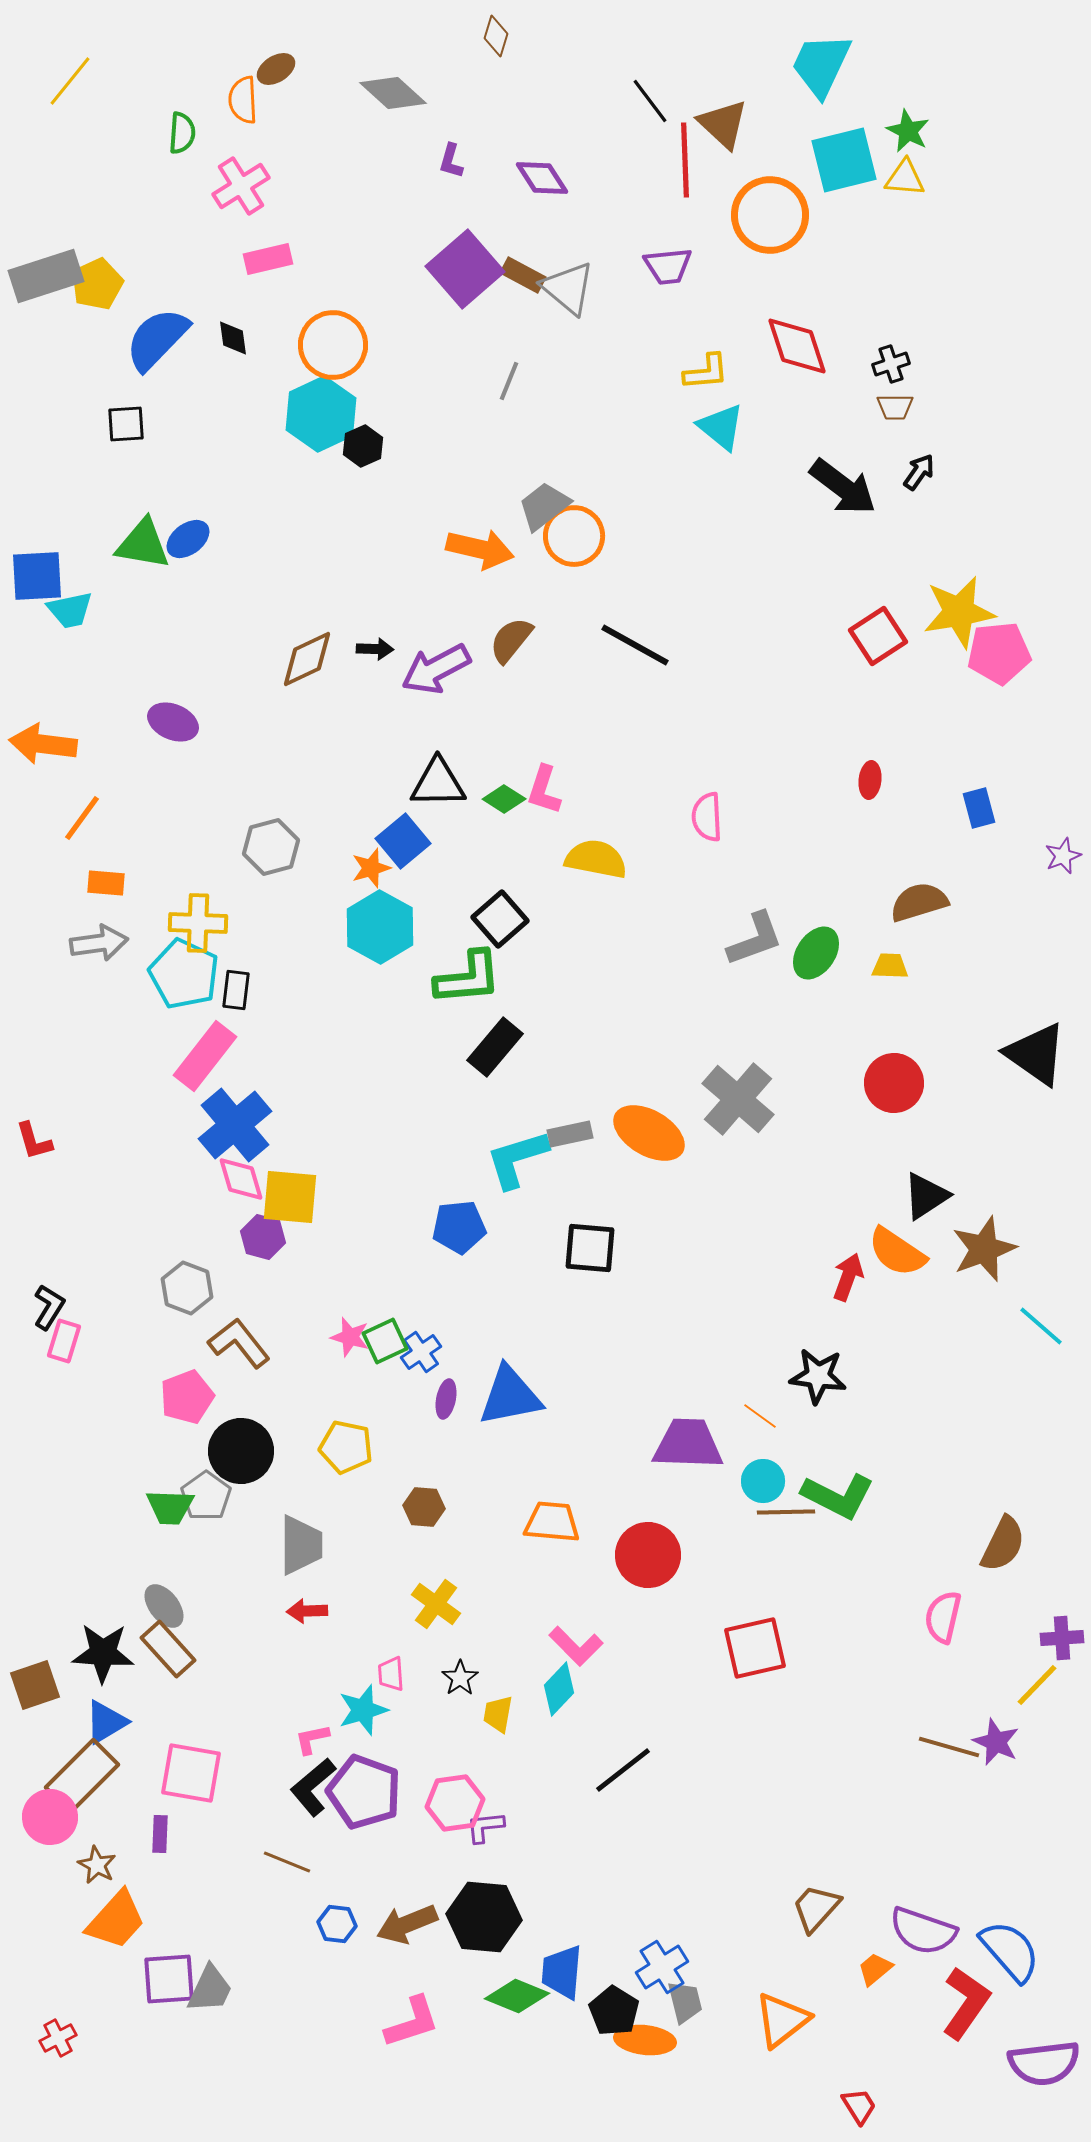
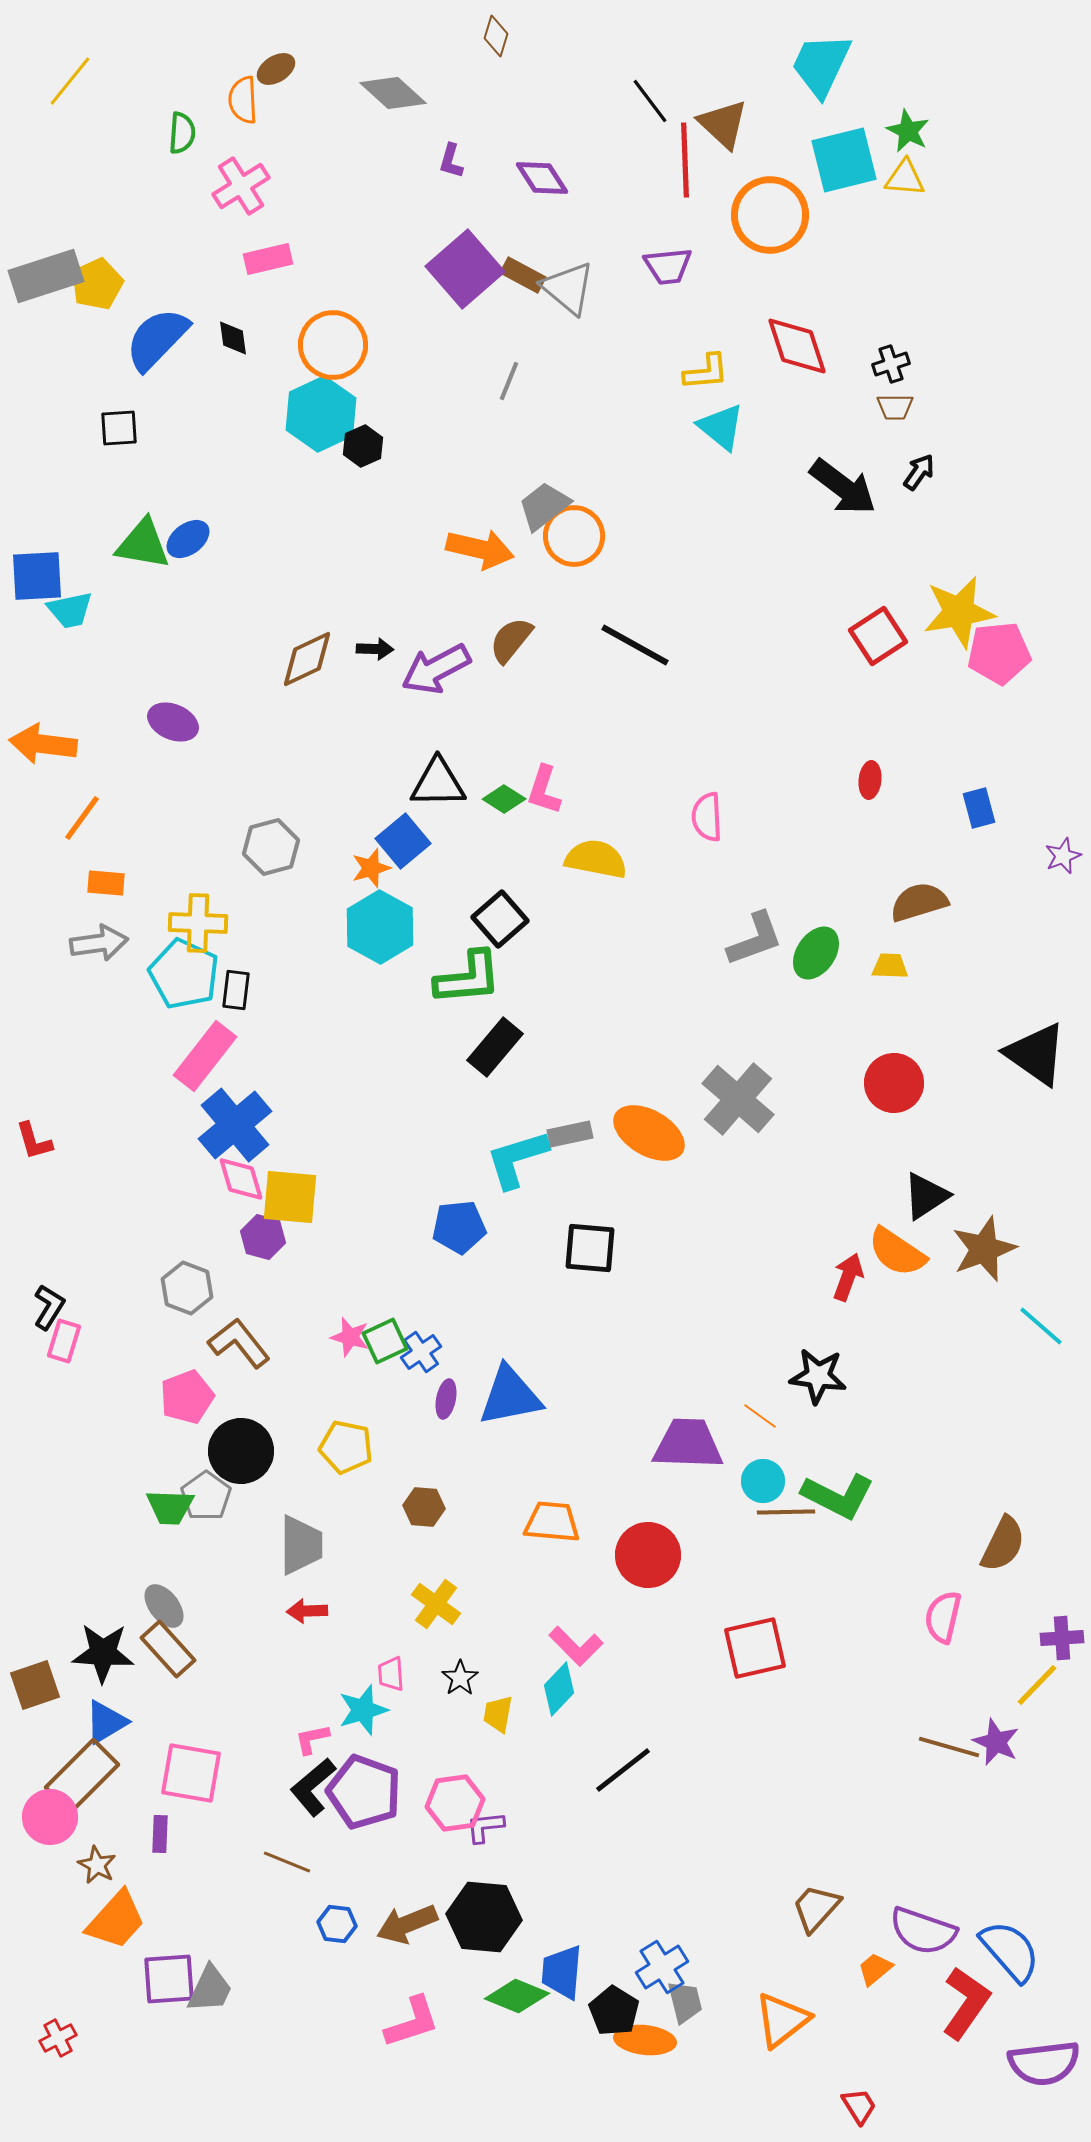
black square at (126, 424): moved 7 px left, 4 px down
